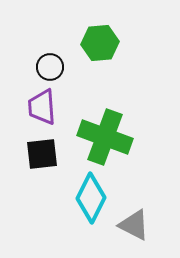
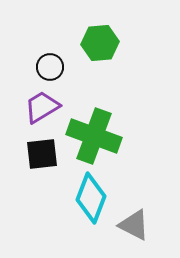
purple trapezoid: rotated 63 degrees clockwise
green cross: moved 11 px left, 1 px up
cyan diamond: rotated 6 degrees counterclockwise
